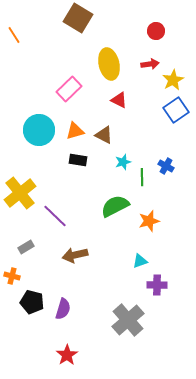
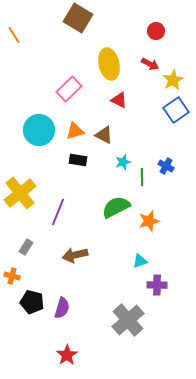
red arrow: rotated 36 degrees clockwise
green semicircle: moved 1 px right, 1 px down
purple line: moved 3 px right, 4 px up; rotated 68 degrees clockwise
gray rectangle: rotated 28 degrees counterclockwise
purple semicircle: moved 1 px left, 1 px up
